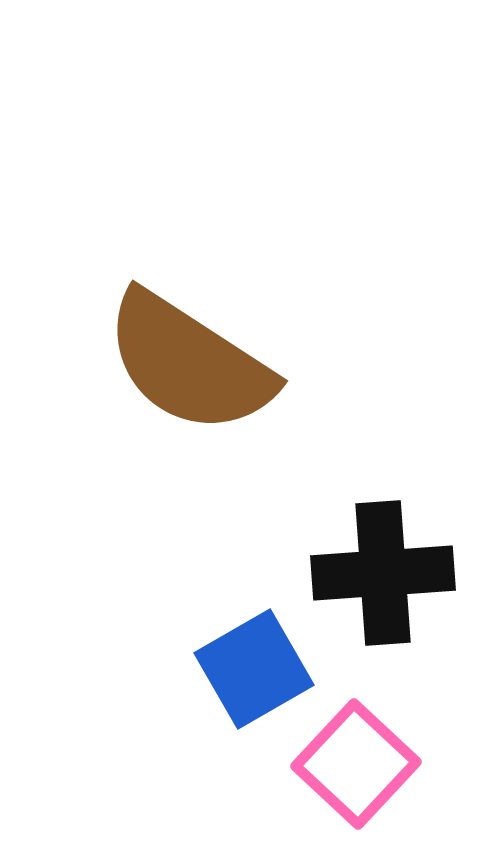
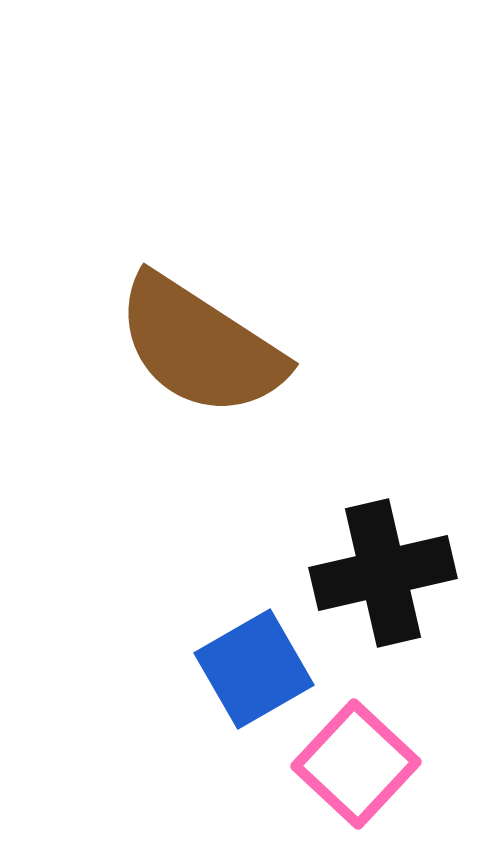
brown semicircle: moved 11 px right, 17 px up
black cross: rotated 9 degrees counterclockwise
